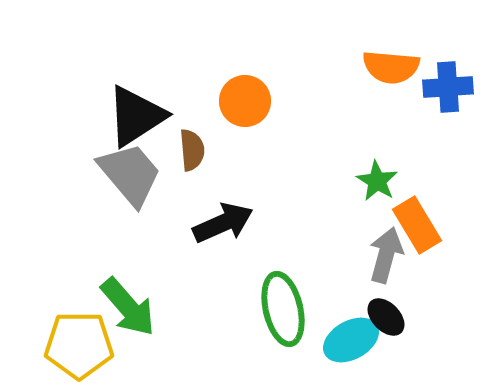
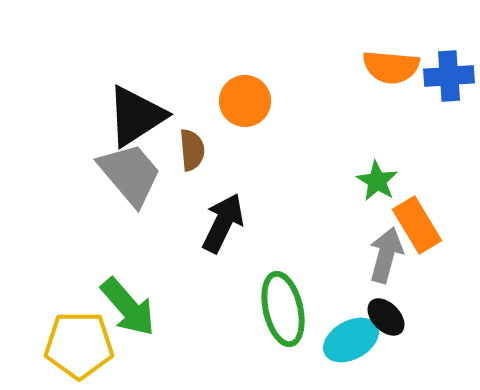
blue cross: moved 1 px right, 11 px up
black arrow: rotated 40 degrees counterclockwise
